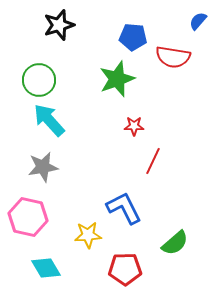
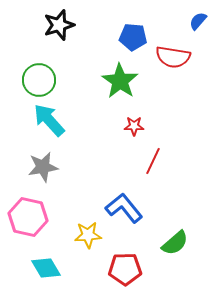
green star: moved 3 px right, 2 px down; rotated 18 degrees counterclockwise
blue L-shape: rotated 12 degrees counterclockwise
